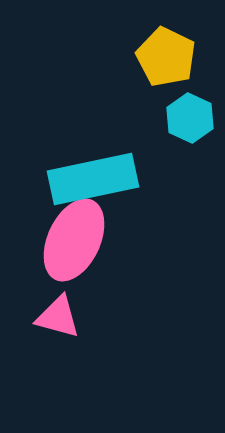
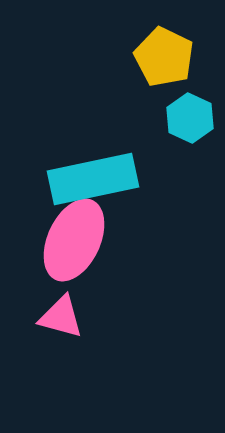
yellow pentagon: moved 2 px left
pink triangle: moved 3 px right
